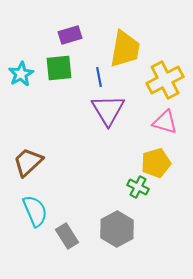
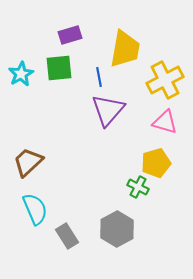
purple triangle: rotated 12 degrees clockwise
cyan semicircle: moved 2 px up
